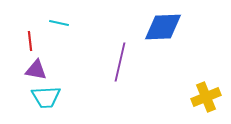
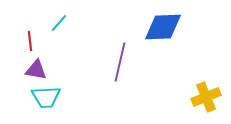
cyan line: rotated 60 degrees counterclockwise
